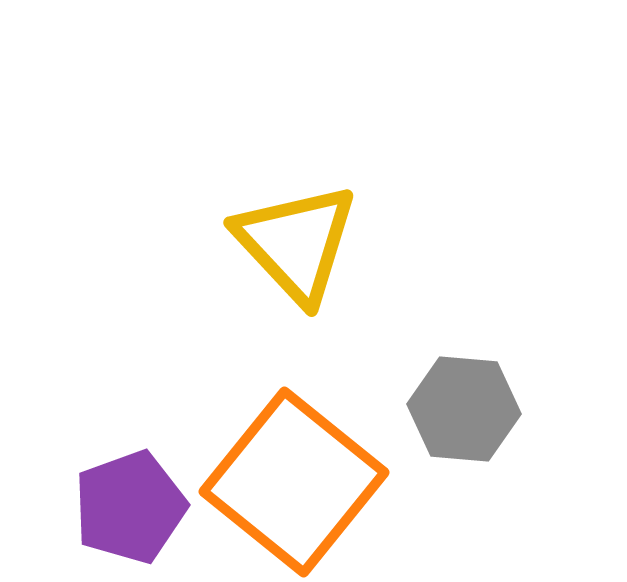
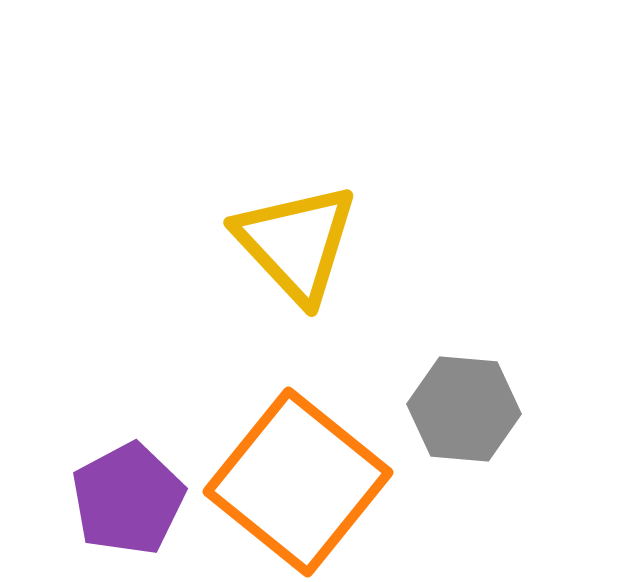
orange square: moved 4 px right
purple pentagon: moved 2 px left, 8 px up; rotated 8 degrees counterclockwise
